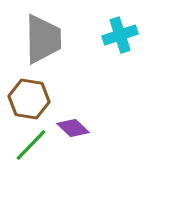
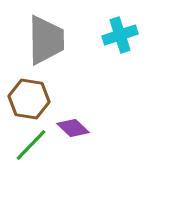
gray trapezoid: moved 3 px right, 1 px down
